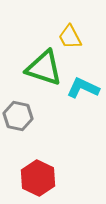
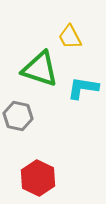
green triangle: moved 4 px left, 1 px down
cyan L-shape: rotated 16 degrees counterclockwise
